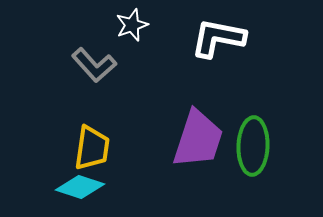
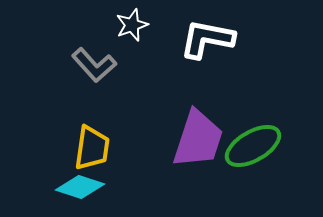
white L-shape: moved 11 px left, 1 px down
green ellipse: rotated 58 degrees clockwise
